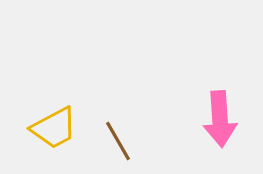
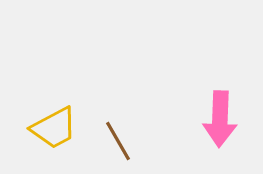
pink arrow: rotated 6 degrees clockwise
